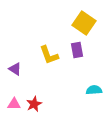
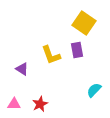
yellow L-shape: moved 2 px right
purple triangle: moved 7 px right
cyan semicircle: rotated 42 degrees counterclockwise
red star: moved 6 px right
